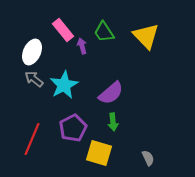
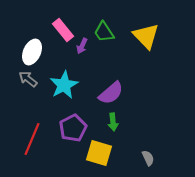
purple arrow: rotated 140 degrees counterclockwise
gray arrow: moved 6 px left
